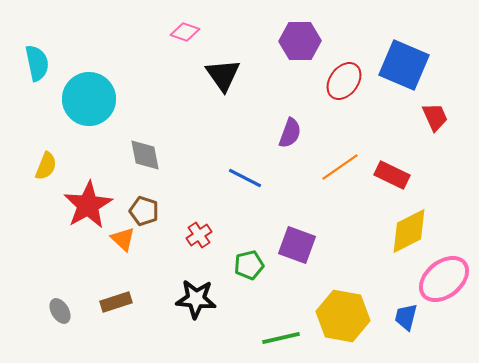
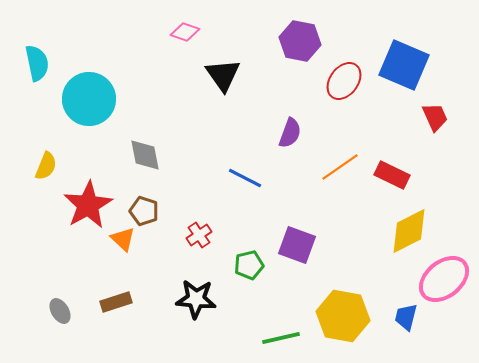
purple hexagon: rotated 12 degrees clockwise
